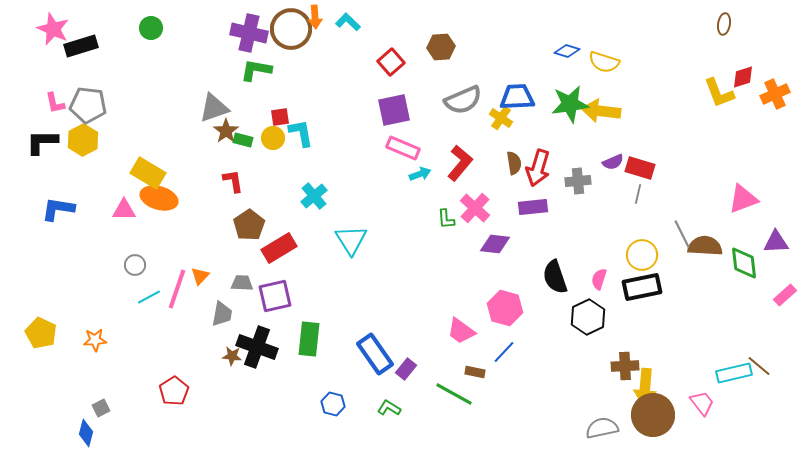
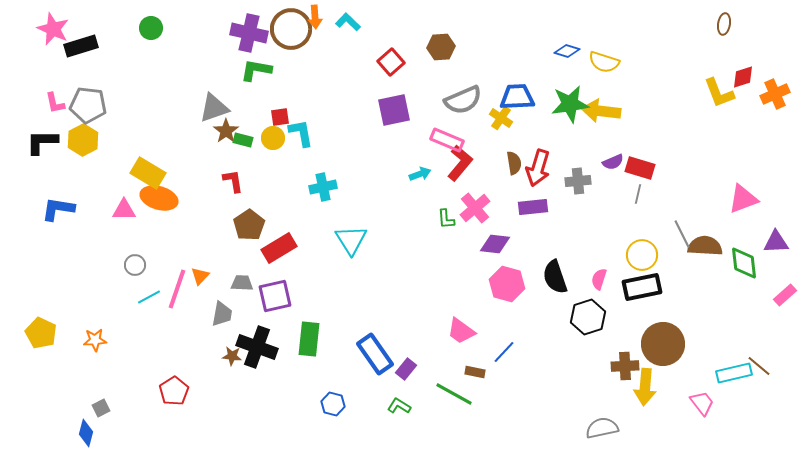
pink rectangle at (403, 148): moved 44 px right, 8 px up
cyan cross at (314, 196): moved 9 px right, 9 px up; rotated 28 degrees clockwise
pink cross at (475, 208): rotated 8 degrees clockwise
pink hexagon at (505, 308): moved 2 px right, 24 px up
black hexagon at (588, 317): rotated 8 degrees clockwise
green L-shape at (389, 408): moved 10 px right, 2 px up
brown circle at (653, 415): moved 10 px right, 71 px up
